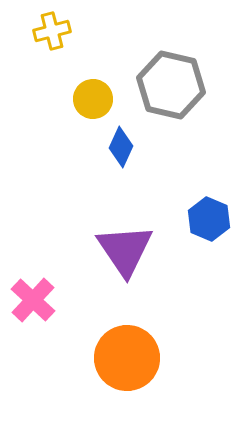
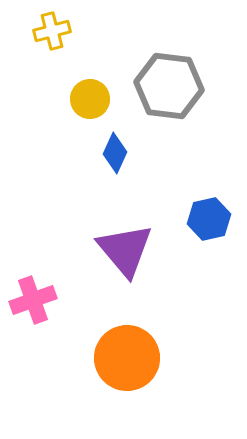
gray hexagon: moved 2 px left, 1 px down; rotated 6 degrees counterclockwise
yellow circle: moved 3 px left
blue diamond: moved 6 px left, 6 px down
blue hexagon: rotated 24 degrees clockwise
purple triangle: rotated 6 degrees counterclockwise
pink cross: rotated 27 degrees clockwise
